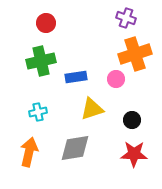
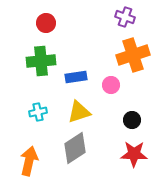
purple cross: moved 1 px left, 1 px up
orange cross: moved 2 px left, 1 px down
green cross: rotated 8 degrees clockwise
pink circle: moved 5 px left, 6 px down
yellow triangle: moved 13 px left, 3 px down
gray diamond: rotated 24 degrees counterclockwise
orange arrow: moved 9 px down
